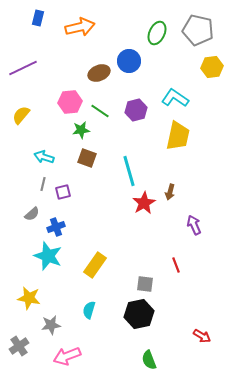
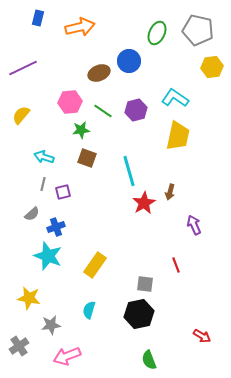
green line: moved 3 px right
